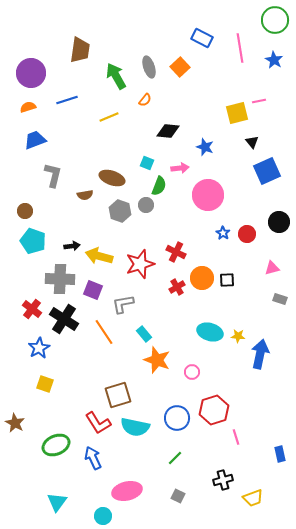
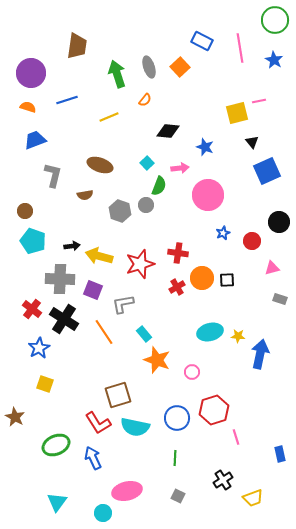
blue rectangle at (202, 38): moved 3 px down
brown trapezoid at (80, 50): moved 3 px left, 4 px up
green arrow at (116, 76): moved 1 px right, 2 px up; rotated 12 degrees clockwise
orange semicircle at (28, 107): rotated 35 degrees clockwise
cyan square at (147, 163): rotated 24 degrees clockwise
brown ellipse at (112, 178): moved 12 px left, 13 px up
blue star at (223, 233): rotated 16 degrees clockwise
red circle at (247, 234): moved 5 px right, 7 px down
red cross at (176, 252): moved 2 px right, 1 px down; rotated 18 degrees counterclockwise
cyan ellipse at (210, 332): rotated 30 degrees counterclockwise
brown star at (15, 423): moved 6 px up
green line at (175, 458): rotated 42 degrees counterclockwise
black cross at (223, 480): rotated 18 degrees counterclockwise
cyan circle at (103, 516): moved 3 px up
